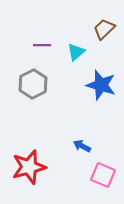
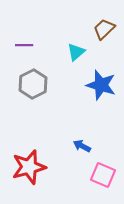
purple line: moved 18 px left
